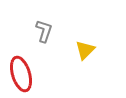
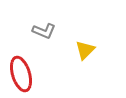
gray L-shape: rotated 95 degrees clockwise
